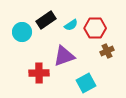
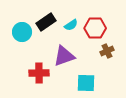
black rectangle: moved 2 px down
cyan square: rotated 30 degrees clockwise
